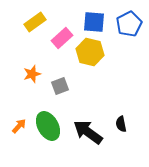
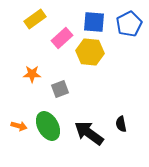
yellow rectangle: moved 3 px up
yellow hexagon: rotated 8 degrees counterclockwise
orange star: rotated 18 degrees clockwise
gray square: moved 3 px down
orange arrow: rotated 63 degrees clockwise
black arrow: moved 1 px right, 1 px down
